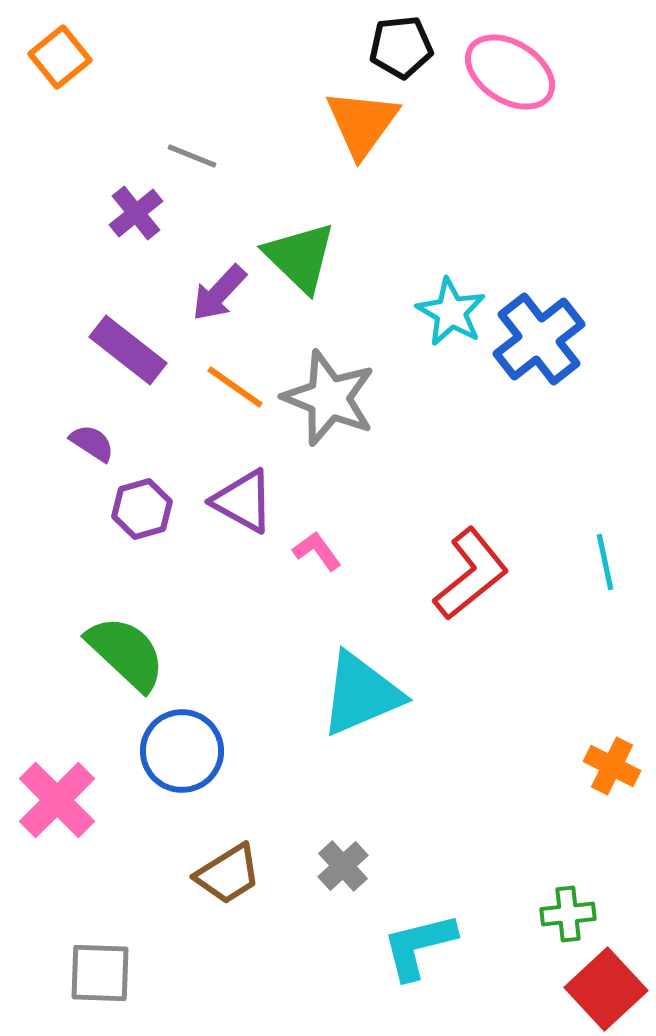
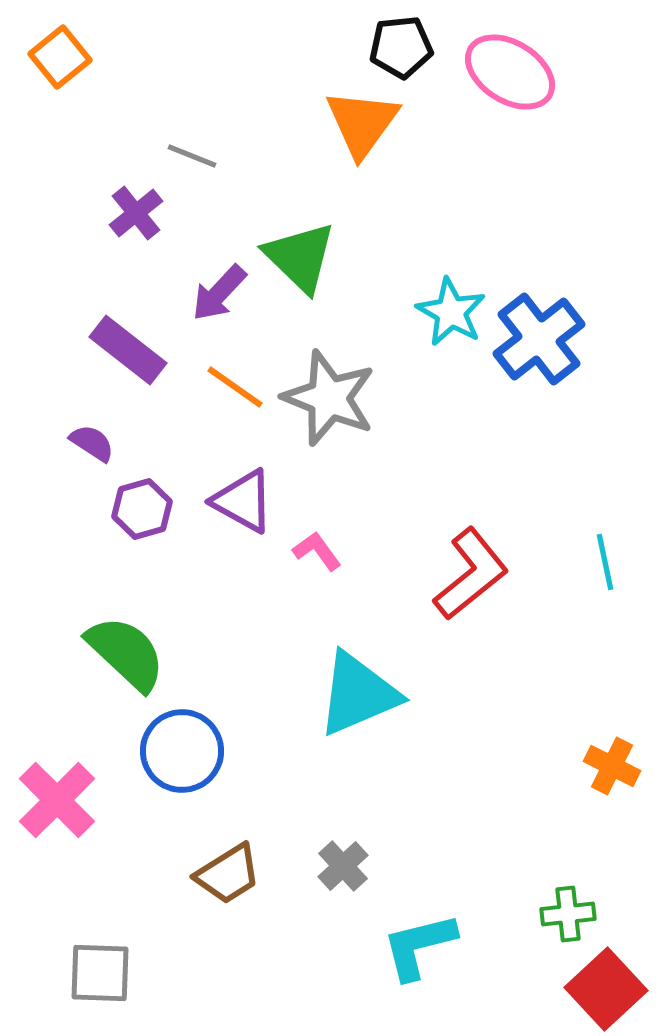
cyan triangle: moved 3 px left
